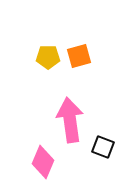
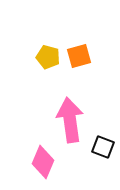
yellow pentagon: rotated 15 degrees clockwise
